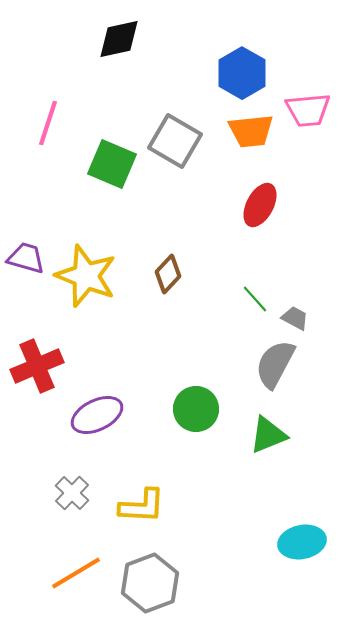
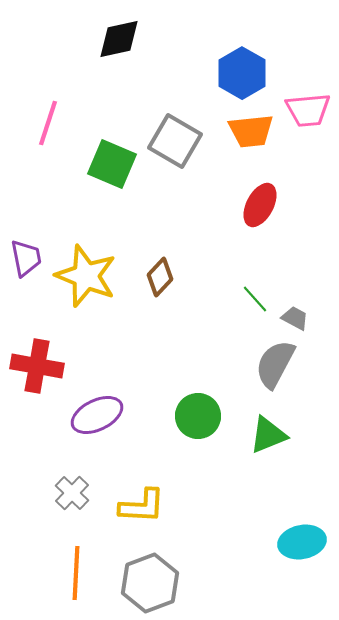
purple trapezoid: rotated 63 degrees clockwise
brown diamond: moved 8 px left, 3 px down
red cross: rotated 33 degrees clockwise
green circle: moved 2 px right, 7 px down
orange line: rotated 56 degrees counterclockwise
